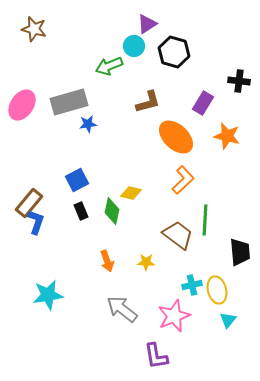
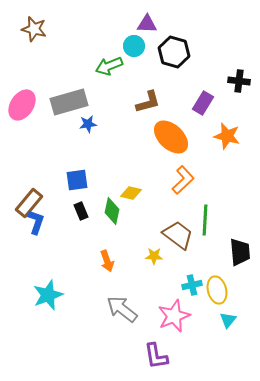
purple triangle: rotated 35 degrees clockwise
orange ellipse: moved 5 px left
blue square: rotated 20 degrees clockwise
yellow star: moved 8 px right, 6 px up
cyan star: rotated 12 degrees counterclockwise
